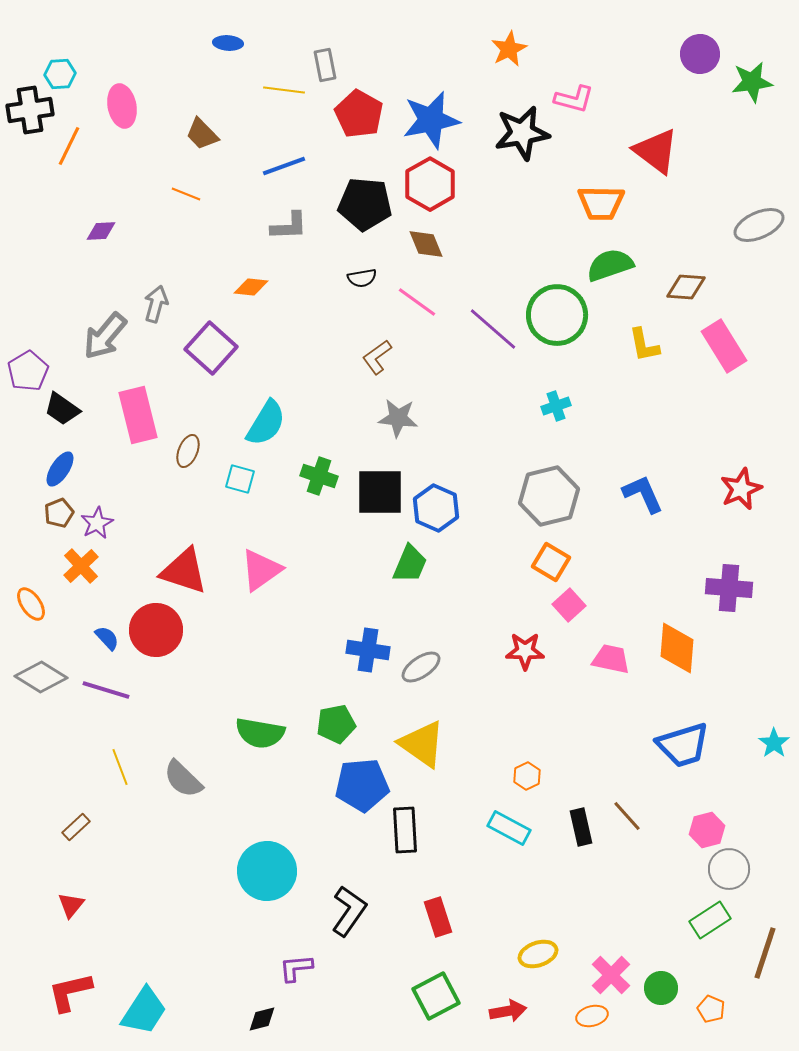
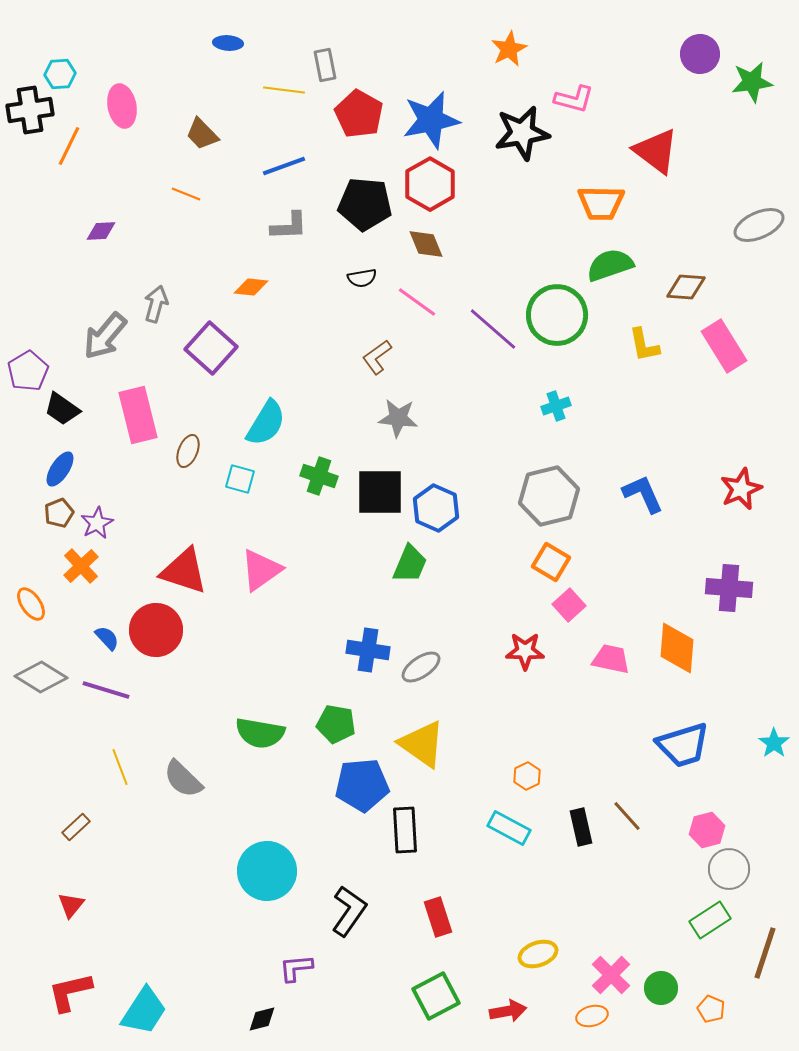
green pentagon at (336, 724): rotated 21 degrees clockwise
